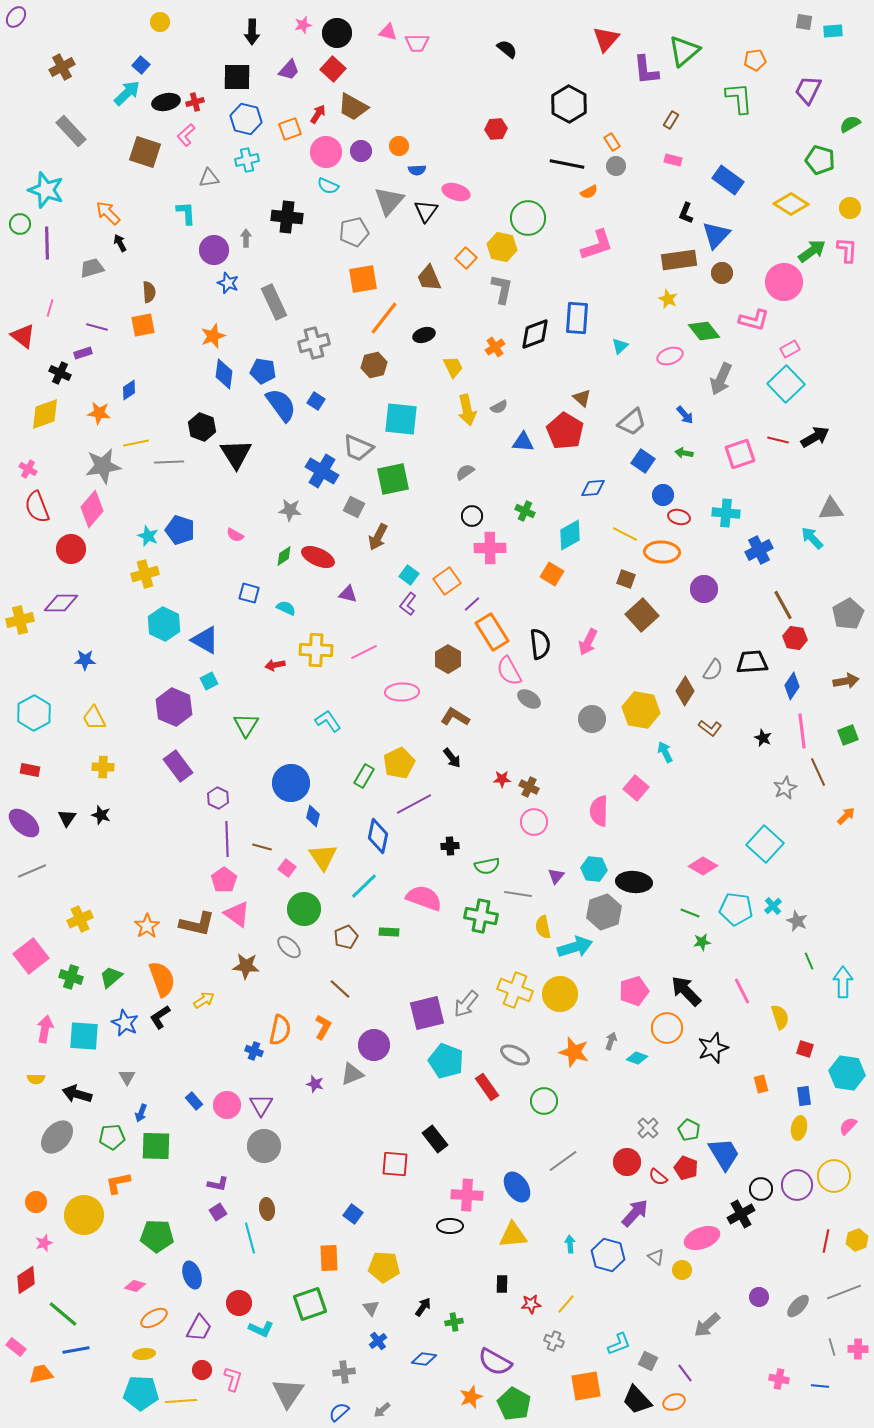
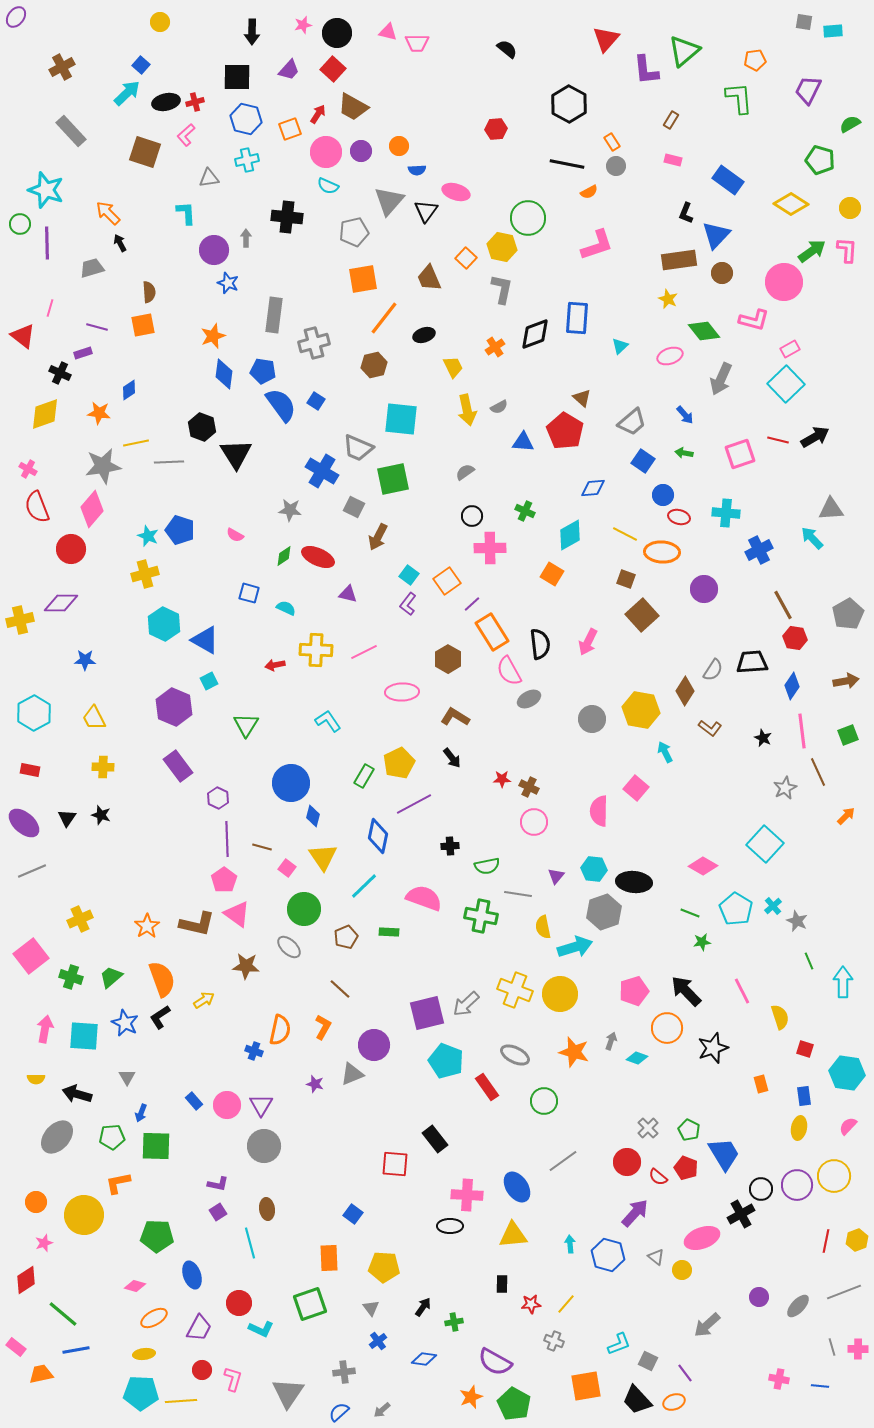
gray rectangle at (274, 302): moved 13 px down; rotated 32 degrees clockwise
gray ellipse at (529, 699): rotated 60 degrees counterclockwise
cyan pentagon at (736, 909): rotated 24 degrees clockwise
gray arrow at (466, 1004): rotated 8 degrees clockwise
cyan line at (250, 1238): moved 5 px down
